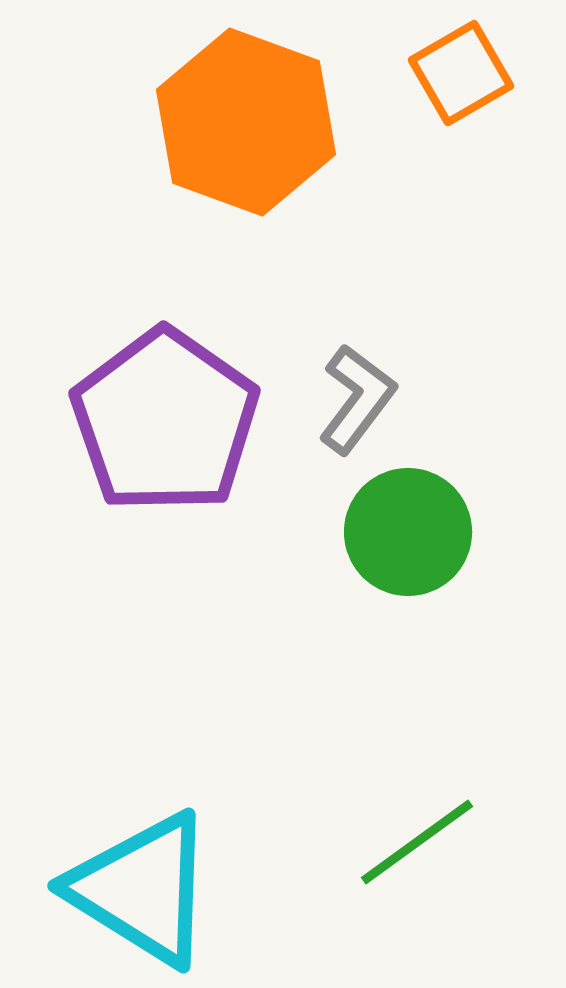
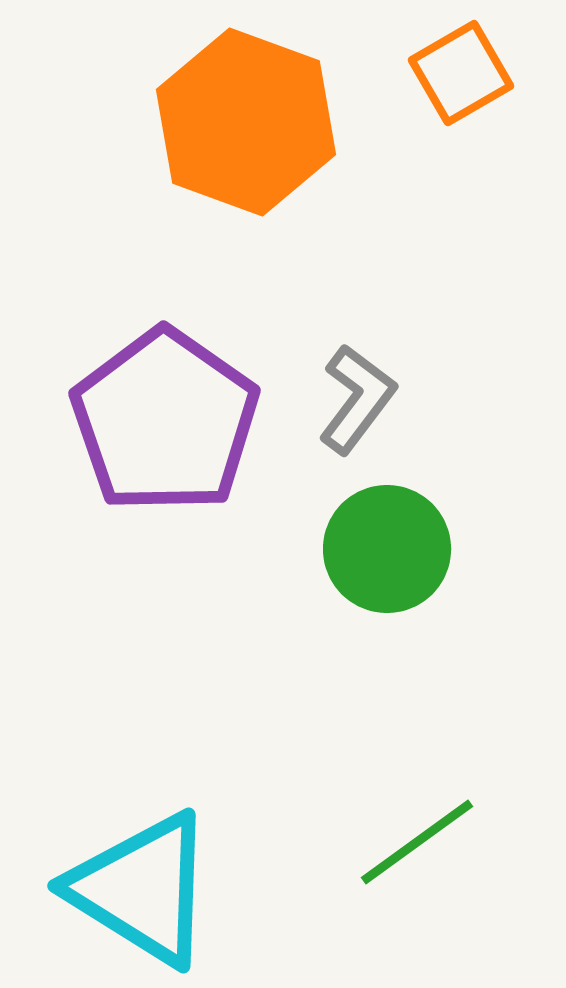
green circle: moved 21 px left, 17 px down
